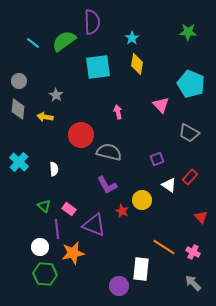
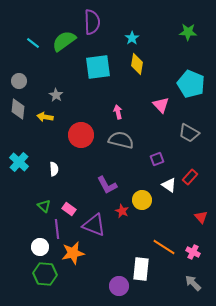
gray semicircle: moved 12 px right, 12 px up
